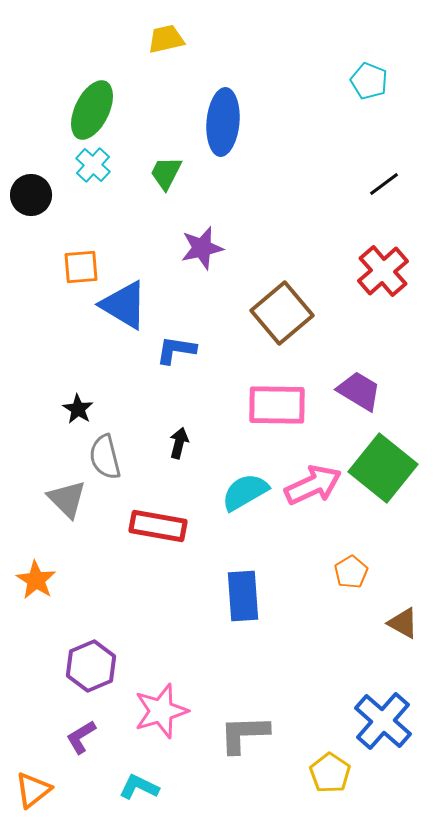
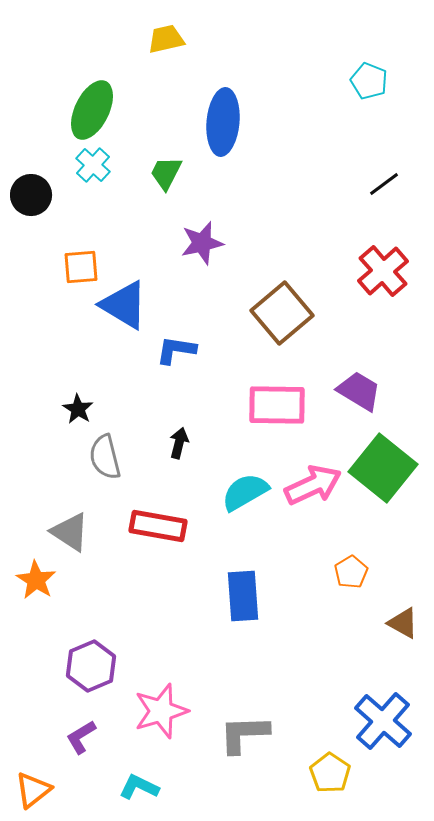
purple star: moved 5 px up
gray triangle: moved 3 px right, 33 px down; rotated 12 degrees counterclockwise
